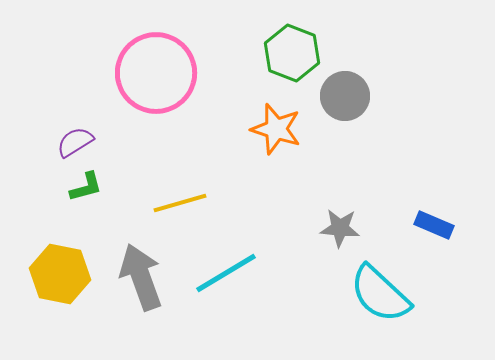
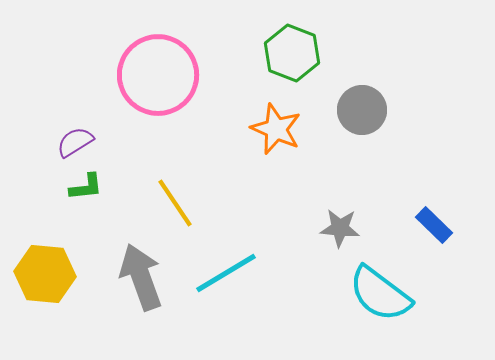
pink circle: moved 2 px right, 2 px down
gray circle: moved 17 px right, 14 px down
orange star: rotated 6 degrees clockwise
green L-shape: rotated 9 degrees clockwise
yellow line: moved 5 px left; rotated 72 degrees clockwise
blue rectangle: rotated 21 degrees clockwise
yellow hexagon: moved 15 px left; rotated 6 degrees counterclockwise
cyan semicircle: rotated 6 degrees counterclockwise
